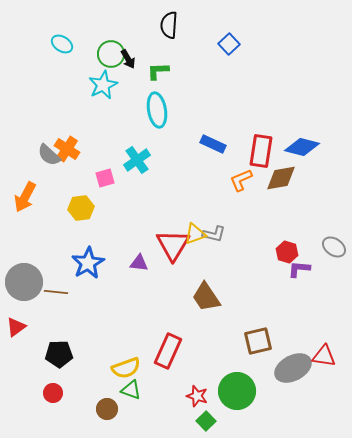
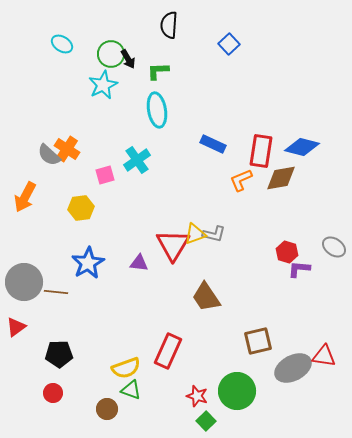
pink square at (105, 178): moved 3 px up
